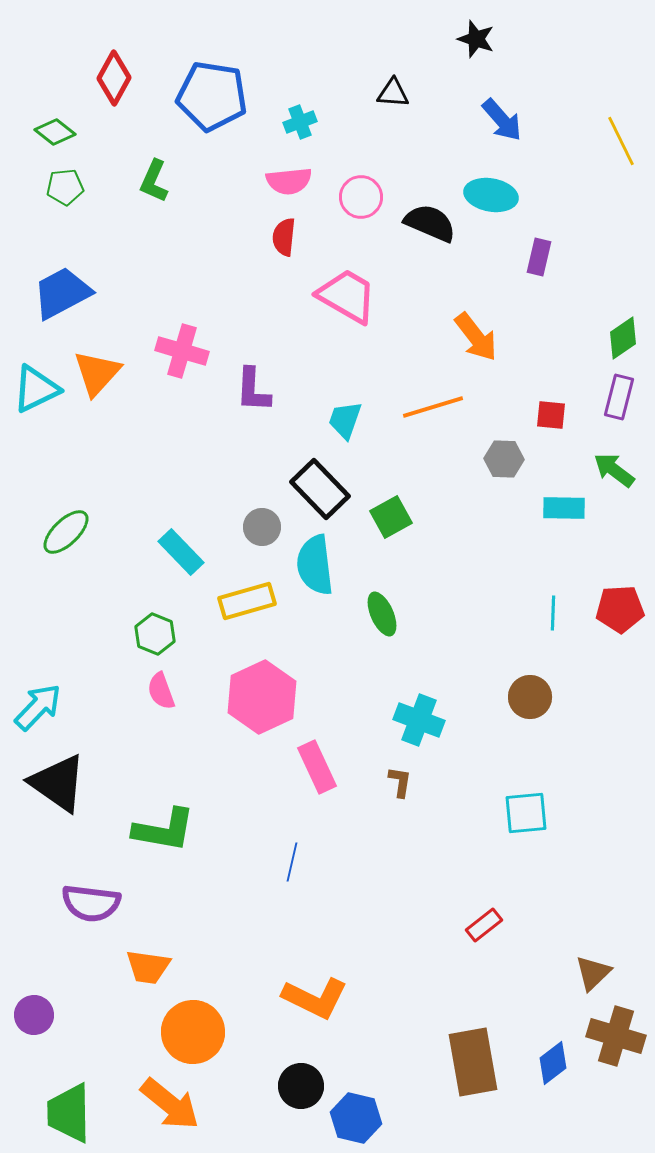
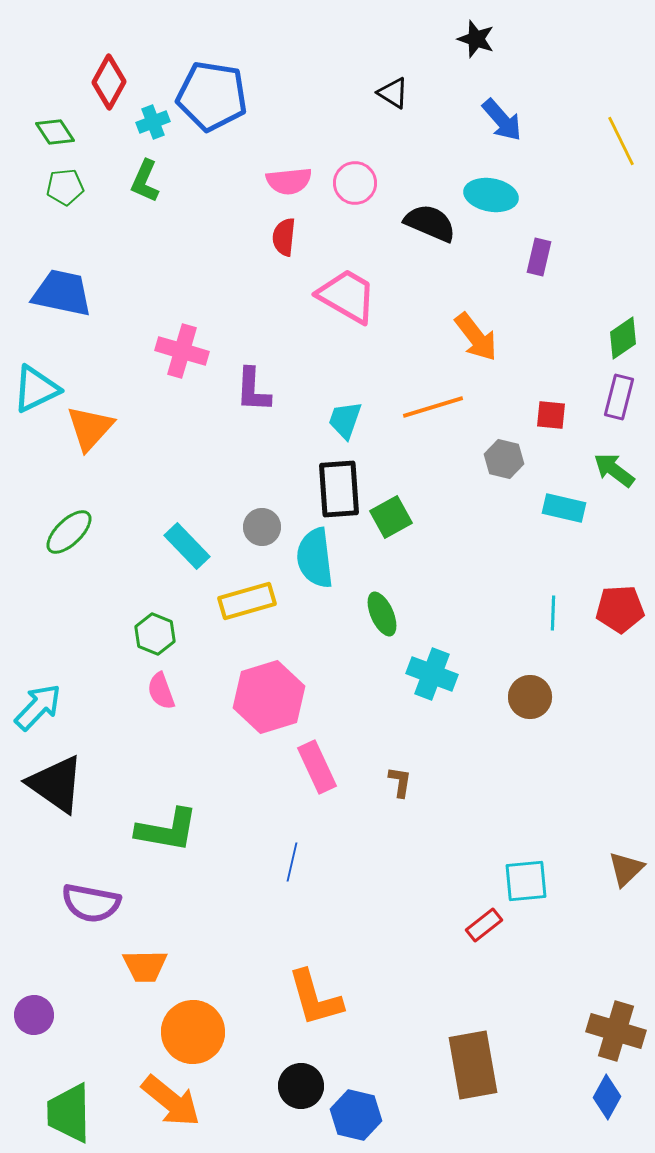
red diamond at (114, 78): moved 5 px left, 4 px down
black triangle at (393, 93): rotated 28 degrees clockwise
cyan cross at (300, 122): moved 147 px left
green diamond at (55, 132): rotated 18 degrees clockwise
green L-shape at (154, 181): moved 9 px left
pink circle at (361, 197): moved 6 px left, 14 px up
blue trapezoid at (62, 293): rotated 40 degrees clockwise
orange triangle at (97, 373): moved 7 px left, 55 px down
gray hexagon at (504, 459): rotated 12 degrees clockwise
black rectangle at (320, 489): moved 19 px right; rotated 40 degrees clockwise
cyan rectangle at (564, 508): rotated 12 degrees clockwise
green ellipse at (66, 532): moved 3 px right
cyan rectangle at (181, 552): moved 6 px right, 6 px up
cyan semicircle at (315, 565): moved 7 px up
pink hexagon at (262, 697): moved 7 px right; rotated 8 degrees clockwise
cyan cross at (419, 720): moved 13 px right, 46 px up
black triangle at (58, 783): moved 2 px left, 1 px down
cyan square at (526, 813): moved 68 px down
green L-shape at (164, 830): moved 3 px right
purple semicircle at (91, 903): rotated 4 degrees clockwise
orange trapezoid at (148, 967): moved 3 px left, 1 px up; rotated 9 degrees counterclockwise
brown triangle at (593, 973): moved 33 px right, 104 px up
orange L-shape at (315, 998): rotated 48 degrees clockwise
brown cross at (616, 1036): moved 5 px up
brown rectangle at (473, 1062): moved 3 px down
blue diamond at (553, 1063): moved 54 px right, 34 px down; rotated 24 degrees counterclockwise
orange arrow at (170, 1104): moved 1 px right, 3 px up
blue hexagon at (356, 1118): moved 3 px up
